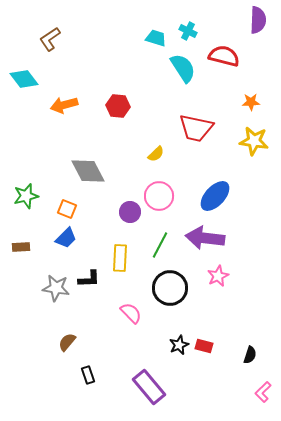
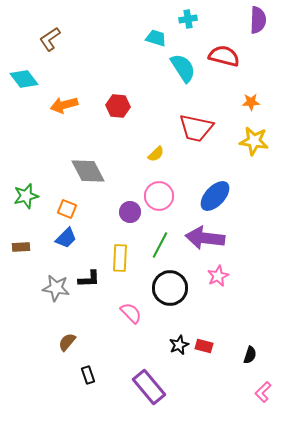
cyan cross: moved 12 px up; rotated 36 degrees counterclockwise
